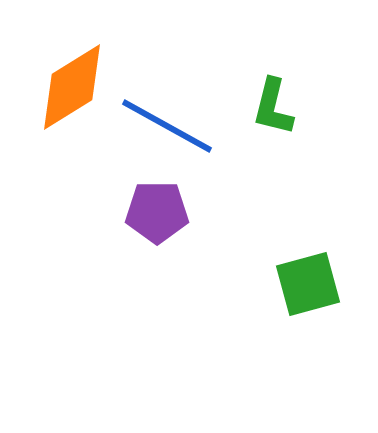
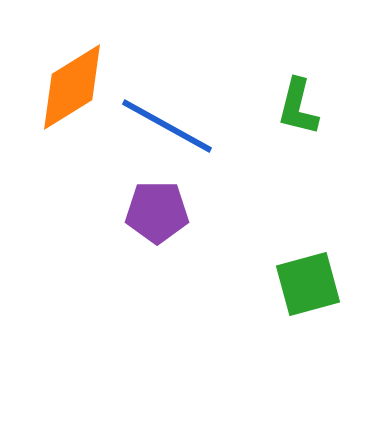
green L-shape: moved 25 px right
